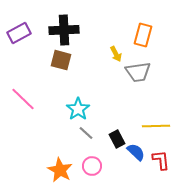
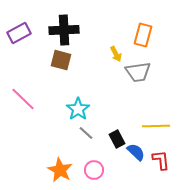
pink circle: moved 2 px right, 4 px down
